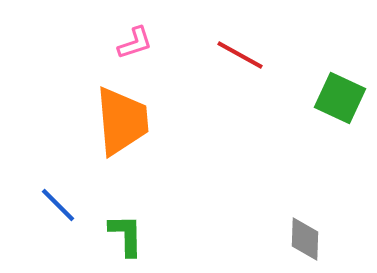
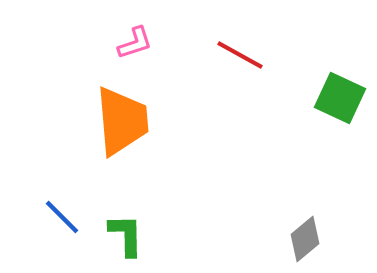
blue line: moved 4 px right, 12 px down
gray diamond: rotated 48 degrees clockwise
